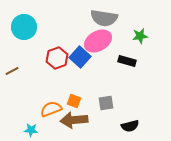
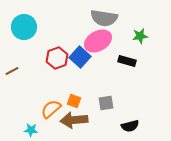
orange semicircle: rotated 20 degrees counterclockwise
